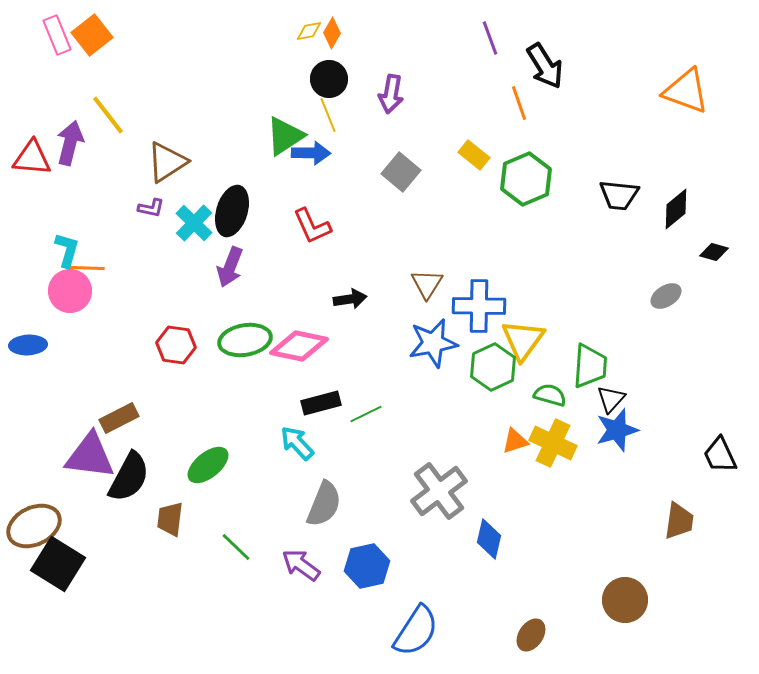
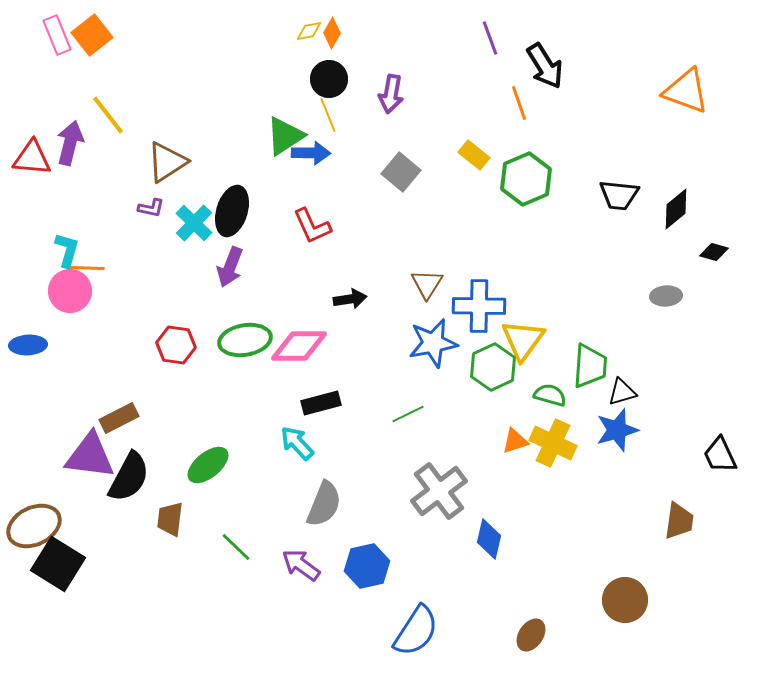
gray ellipse at (666, 296): rotated 28 degrees clockwise
pink diamond at (299, 346): rotated 12 degrees counterclockwise
black triangle at (611, 399): moved 11 px right, 7 px up; rotated 32 degrees clockwise
green line at (366, 414): moved 42 px right
